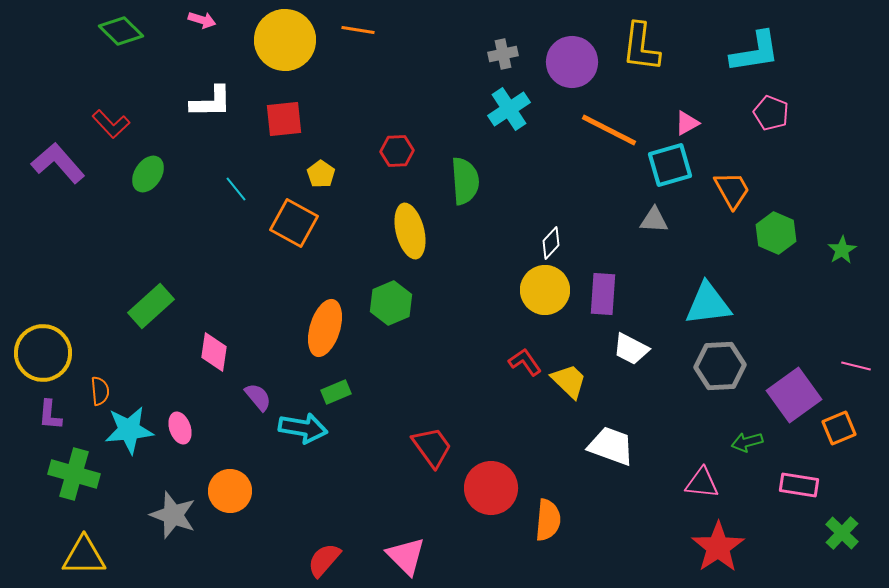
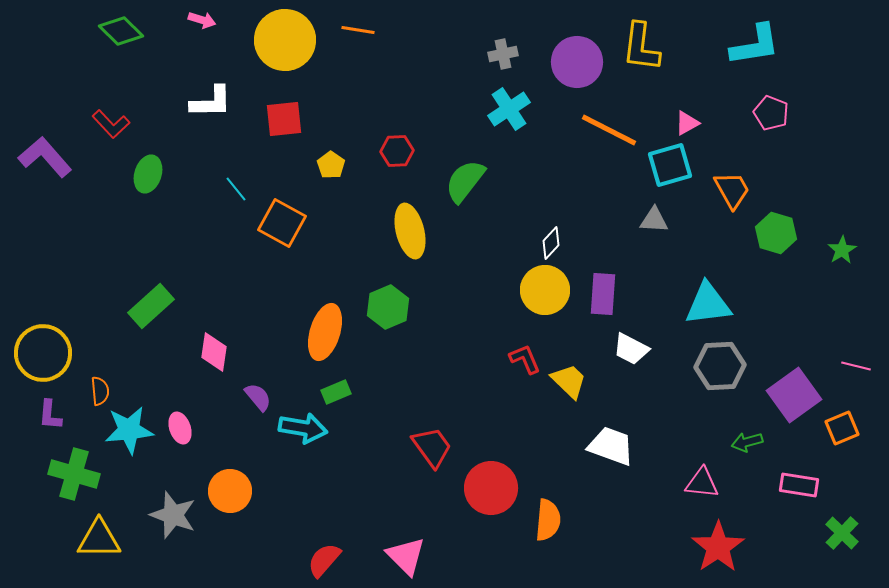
cyan L-shape at (755, 52): moved 7 px up
purple circle at (572, 62): moved 5 px right
purple L-shape at (58, 163): moved 13 px left, 6 px up
green ellipse at (148, 174): rotated 15 degrees counterclockwise
yellow pentagon at (321, 174): moved 10 px right, 9 px up
green semicircle at (465, 181): rotated 138 degrees counterclockwise
orange square at (294, 223): moved 12 px left
green hexagon at (776, 233): rotated 6 degrees counterclockwise
green hexagon at (391, 303): moved 3 px left, 4 px down
orange ellipse at (325, 328): moved 4 px down
red L-shape at (525, 362): moved 3 px up; rotated 12 degrees clockwise
orange square at (839, 428): moved 3 px right
yellow triangle at (84, 556): moved 15 px right, 17 px up
